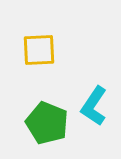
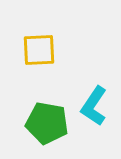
green pentagon: rotated 12 degrees counterclockwise
